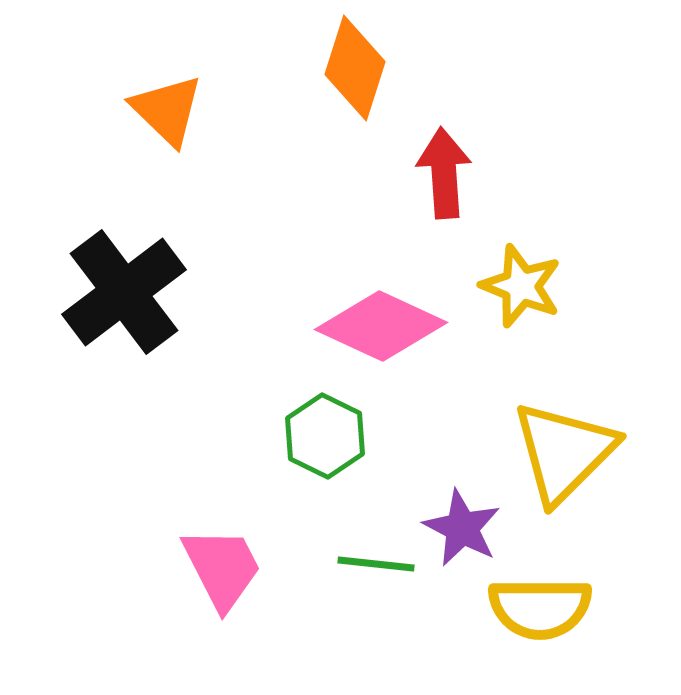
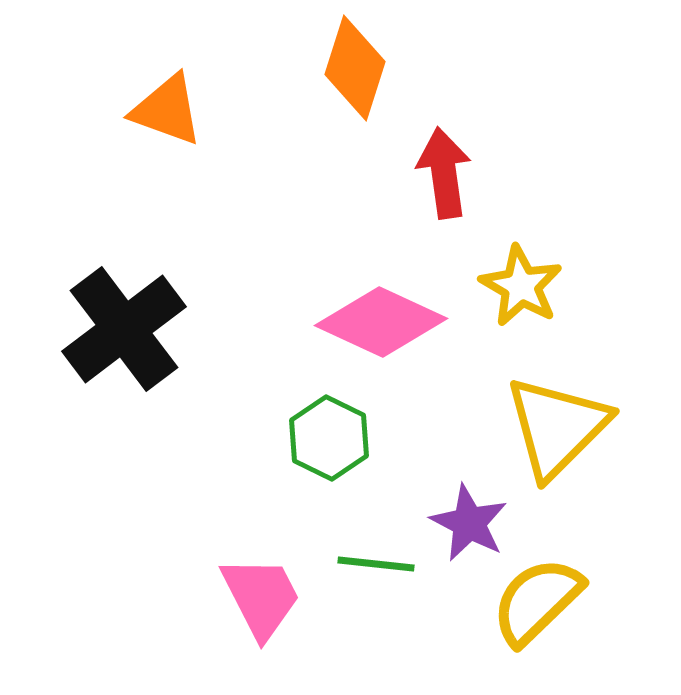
orange triangle: rotated 24 degrees counterclockwise
red arrow: rotated 4 degrees counterclockwise
yellow star: rotated 8 degrees clockwise
black cross: moved 37 px down
pink diamond: moved 4 px up
green hexagon: moved 4 px right, 2 px down
yellow triangle: moved 7 px left, 25 px up
purple star: moved 7 px right, 5 px up
pink trapezoid: moved 39 px right, 29 px down
yellow semicircle: moved 3 px left, 7 px up; rotated 136 degrees clockwise
